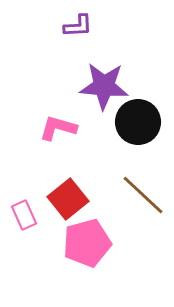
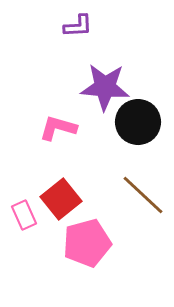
purple star: moved 1 px right, 1 px down
red square: moved 7 px left
